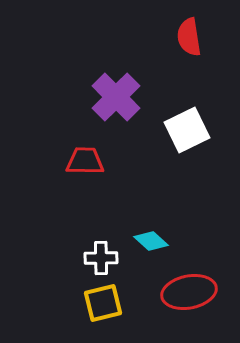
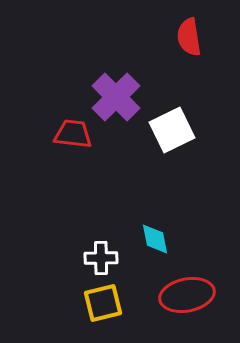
white square: moved 15 px left
red trapezoid: moved 12 px left, 27 px up; rotated 6 degrees clockwise
cyan diamond: moved 4 px right, 2 px up; rotated 36 degrees clockwise
red ellipse: moved 2 px left, 3 px down
